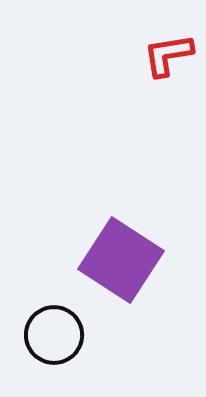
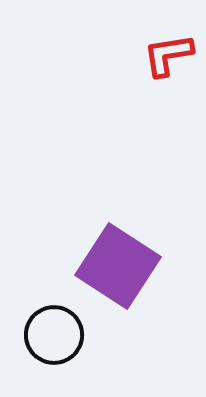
purple square: moved 3 px left, 6 px down
